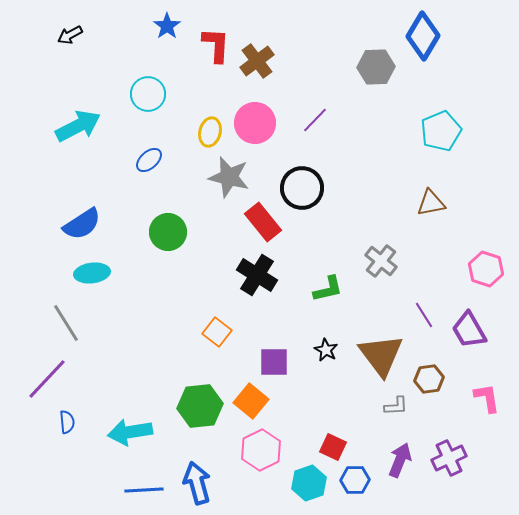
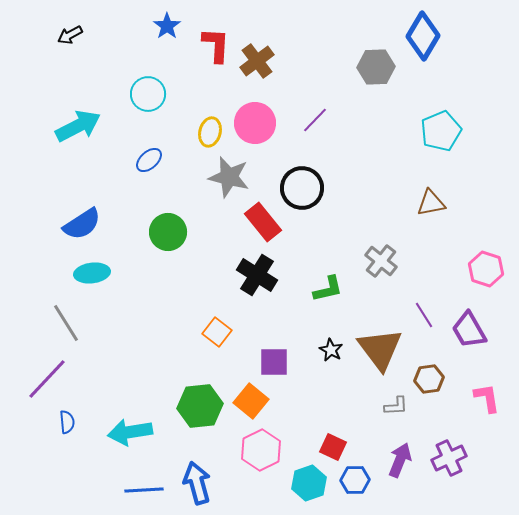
black star at (326, 350): moved 5 px right
brown triangle at (381, 355): moved 1 px left, 6 px up
